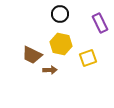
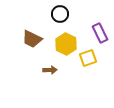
purple rectangle: moved 10 px down
yellow hexagon: moved 5 px right; rotated 15 degrees clockwise
brown trapezoid: moved 16 px up
